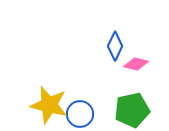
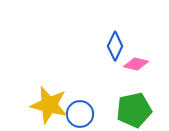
green pentagon: moved 2 px right
